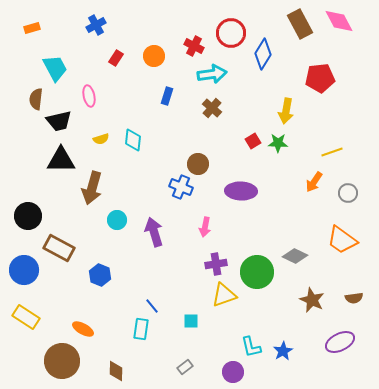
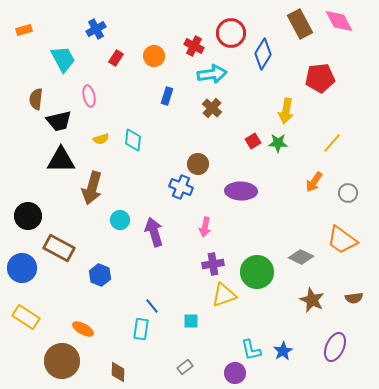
blue cross at (96, 25): moved 4 px down
orange rectangle at (32, 28): moved 8 px left, 2 px down
cyan trapezoid at (55, 68): moved 8 px right, 9 px up
yellow line at (332, 152): moved 9 px up; rotated 30 degrees counterclockwise
cyan circle at (117, 220): moved 3 px right
gray diamond at (295, 256): moved 6 px right, 1 px down
purple cross at (216, 264): moved 3 px left
blue circle at (24, 270): moved 2 px left, 2 px up
purple ellipse at (340, 342): moved 5 px left, 5 px down; rotated 40 degrees counterclockwise
cyan L-shape at (251, 347): moved 3 px down
brown diamond at (116, 371): moved 2 px right, 1 px down
purple circle at (233, 372): moved 2 px right, 1 px down
